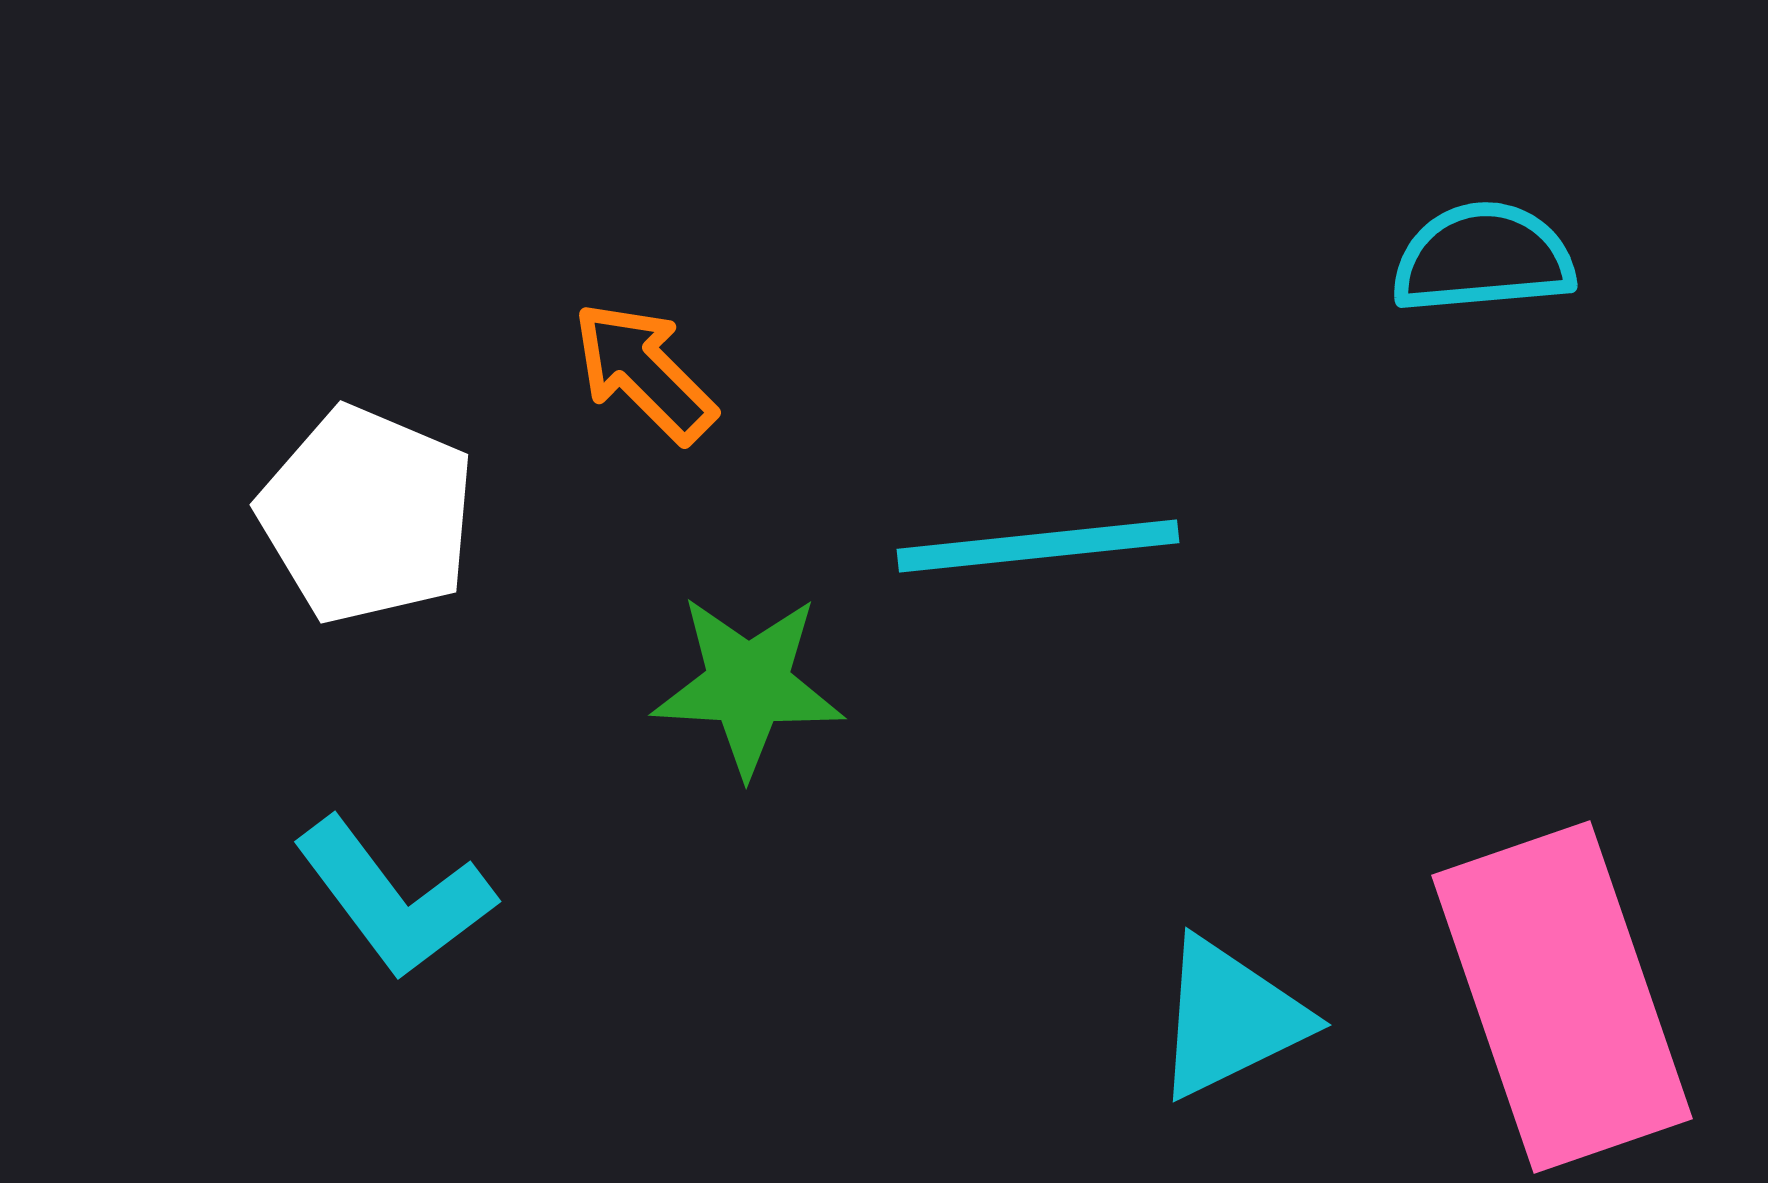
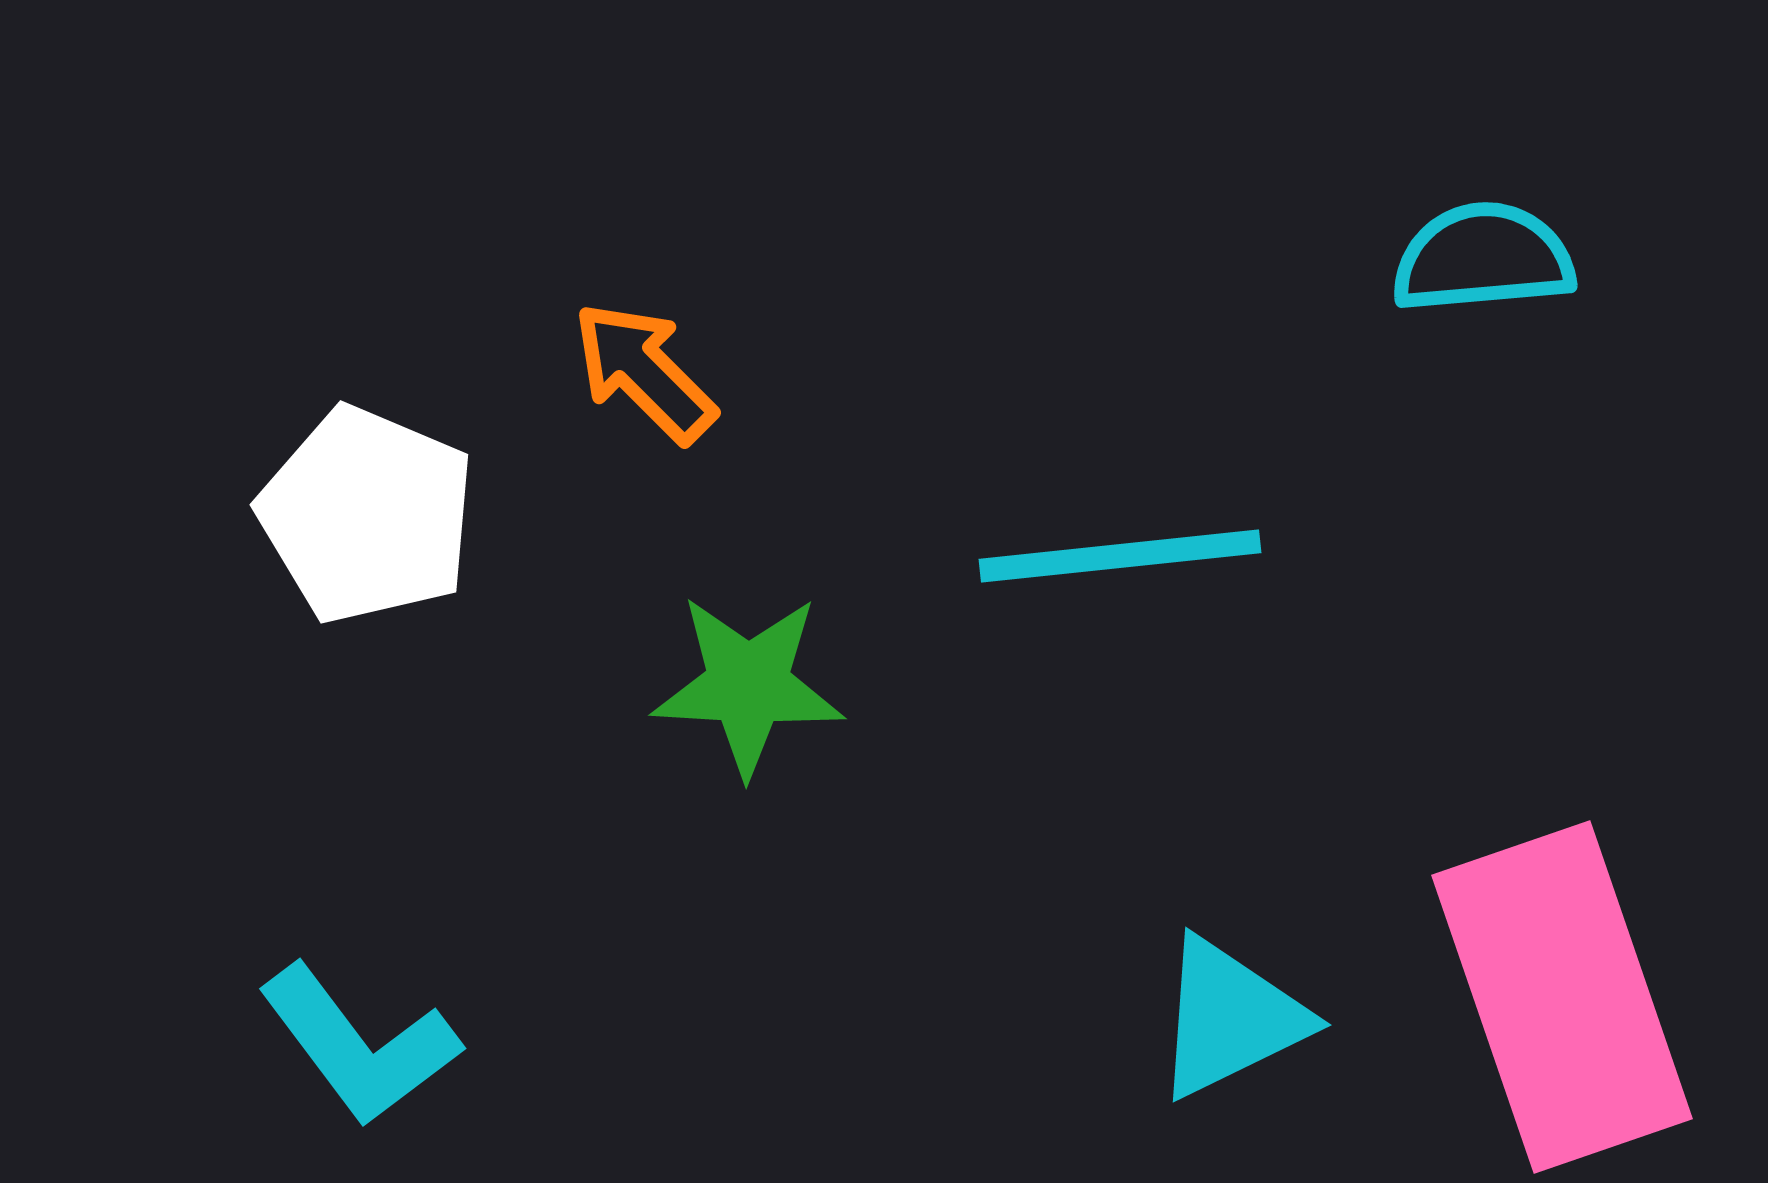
cyan line: moved 82 px right, 10 px down
cyan L-shape: moved 35 px left, 147 px down
